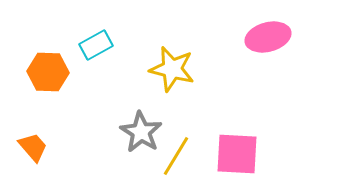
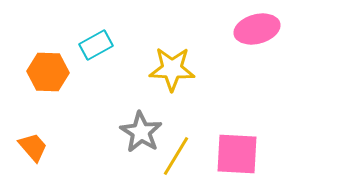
pink ellipse: moved 11 px left, 8 px up
yellow star: rotated 12 degrees counterclockwise
